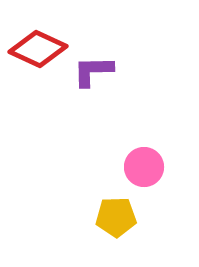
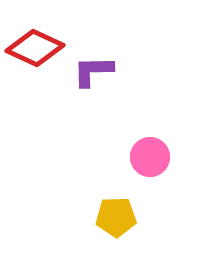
red diamond: moved 3 px left, 1 px up
pink circle: moved 6 px right, 10 px up
